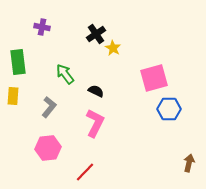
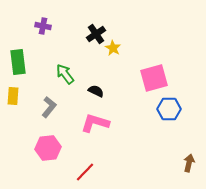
purple cross: moved 1 px right, 1 px up
pink L-shape: rotated 100 degrees counterclockwise
